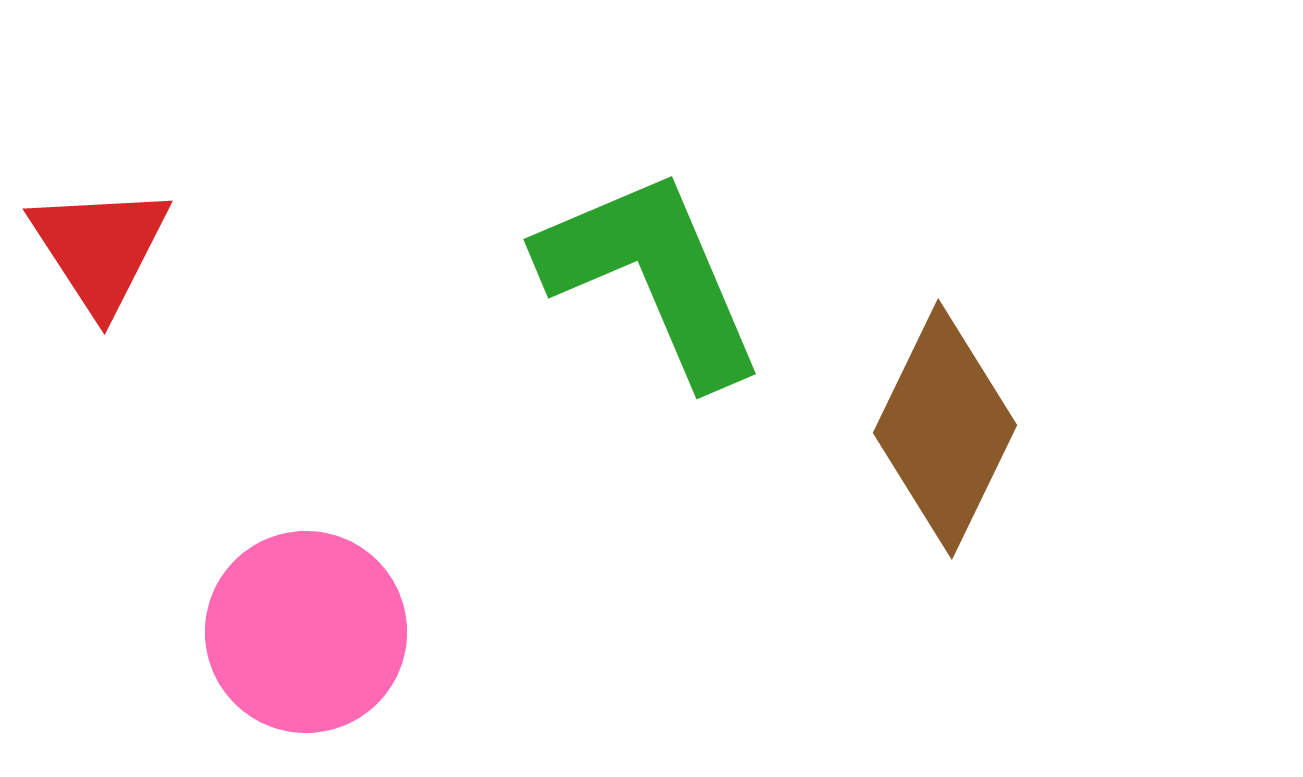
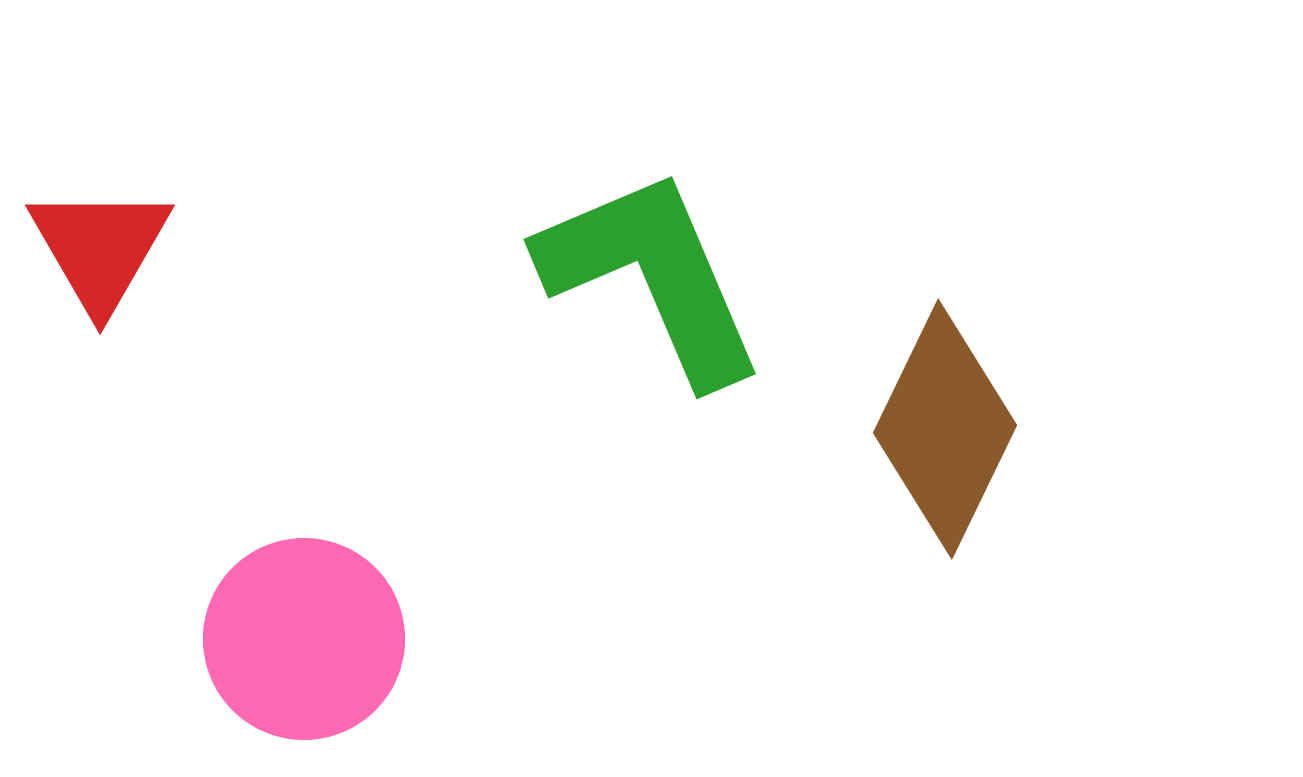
red triangle: rotated 3 degrees clockwise
pink circle: moved 2 px left, 7 px down
